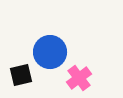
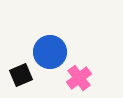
black square: rotated 10 degrees counterclockwise
